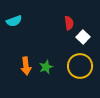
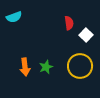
cyan semicircle: moved 4 px up
white square: moved 3 px right, 2 px up
orange arrow: moved 1 px left, 1 px down
